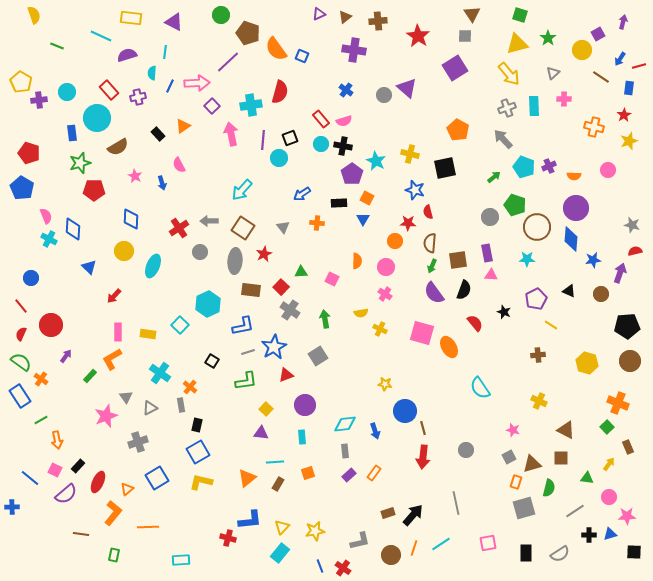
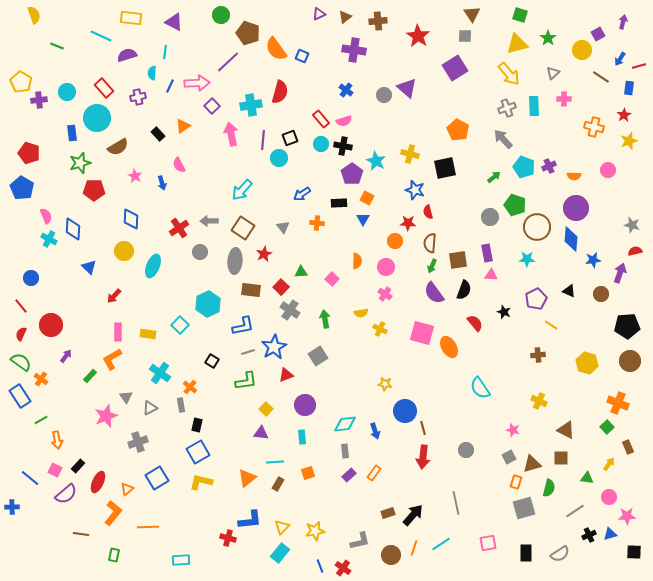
red rectangle at (109, 90): moved 5 px left, 2 px up
pink square at (332, 279): rotated 16 degrees clockwise
black cross at (589, 535): rotated 24 degrees counterclockwise
